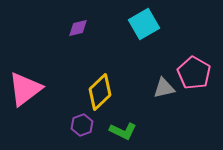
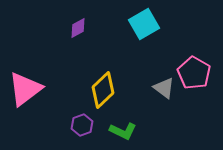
purple diamond: rotated 15 degrees counterclockwise
gray triangle: rotated 50 degrees clockwise
yellow diamond: moved 3 px right, 2 px up
